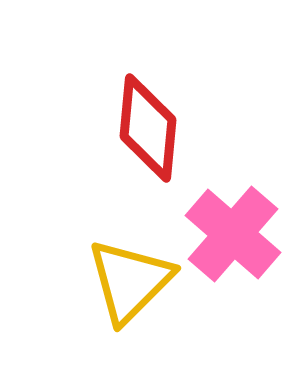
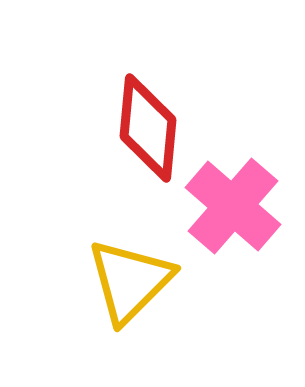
pink cross: moved 28 px up
